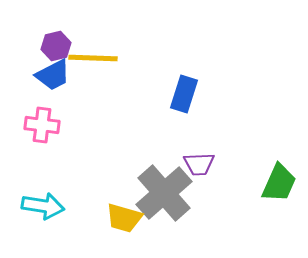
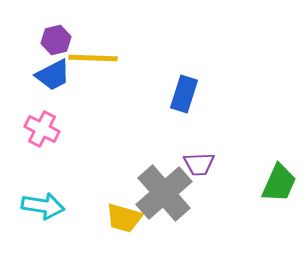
purple hexagon: moved 6 px up
pink cross: moved 4 px down; rotated 20 degrees clockwise
